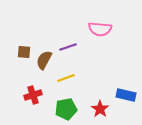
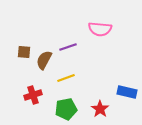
blue rectangle: moved 1 px right, 3 px up
